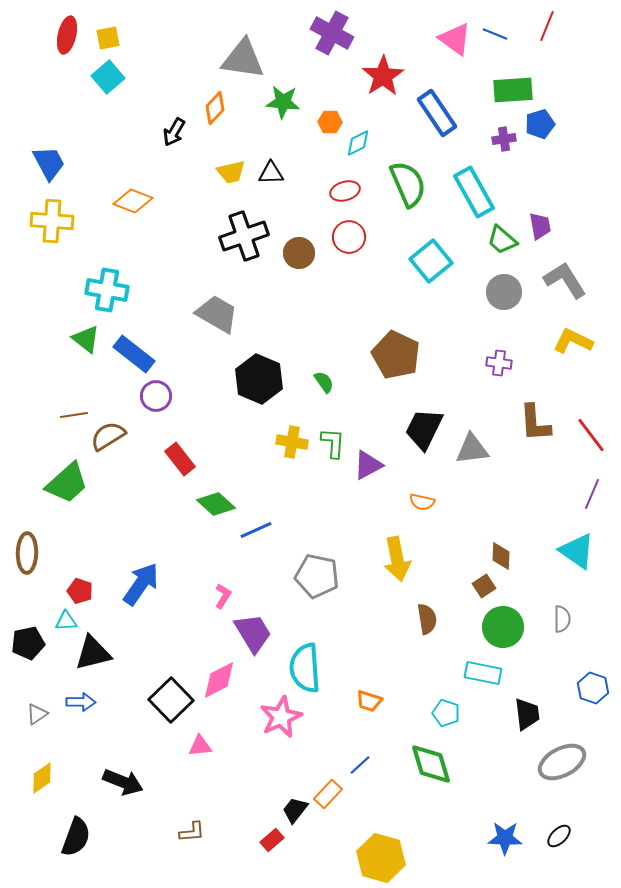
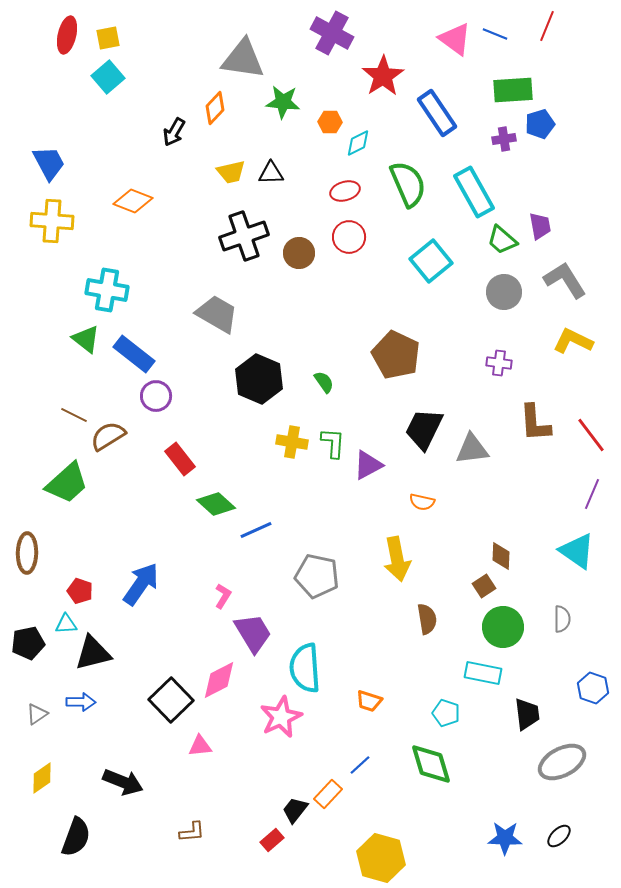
brown line at (74, 415): rotated 36 degrees clockwise
cyan triangle at (66, 621): moved 3 px down
